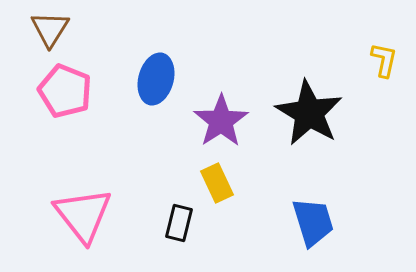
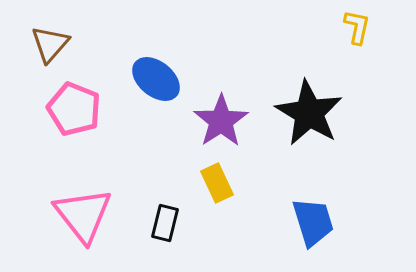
brown triangle: moved 15 px down; rotated 9 degrees clockwise
yellow L-shape: moved 27 px left, 33 px up
blue ellipse: rotated 66 degrees counterclockwise
pink pentagon: moved 9 px right, 18 px down
black rectangle: moved 14 px left
